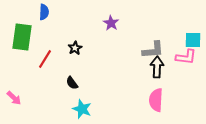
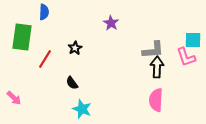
pink L-shape: rotated 65 degrees clockwise
